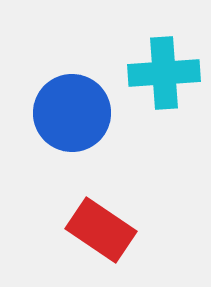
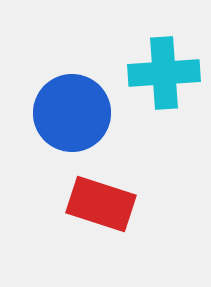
red rectangle: moved 26 px up; rotated 16 degrees counterclockwise
